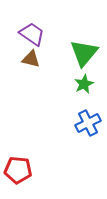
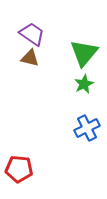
brown triangle: moved 1 px left, 1 px up
blue cross: moved 1 px left, 5 px down
red pentagon: moved 1 px right, 1 px up
